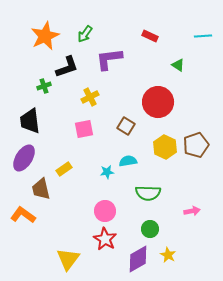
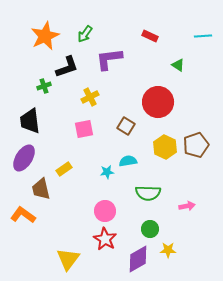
pink arrow: moved 5 px left, 5 px up
yellow star: moved 5 px up; rotated 28 degrees counterclockwise
